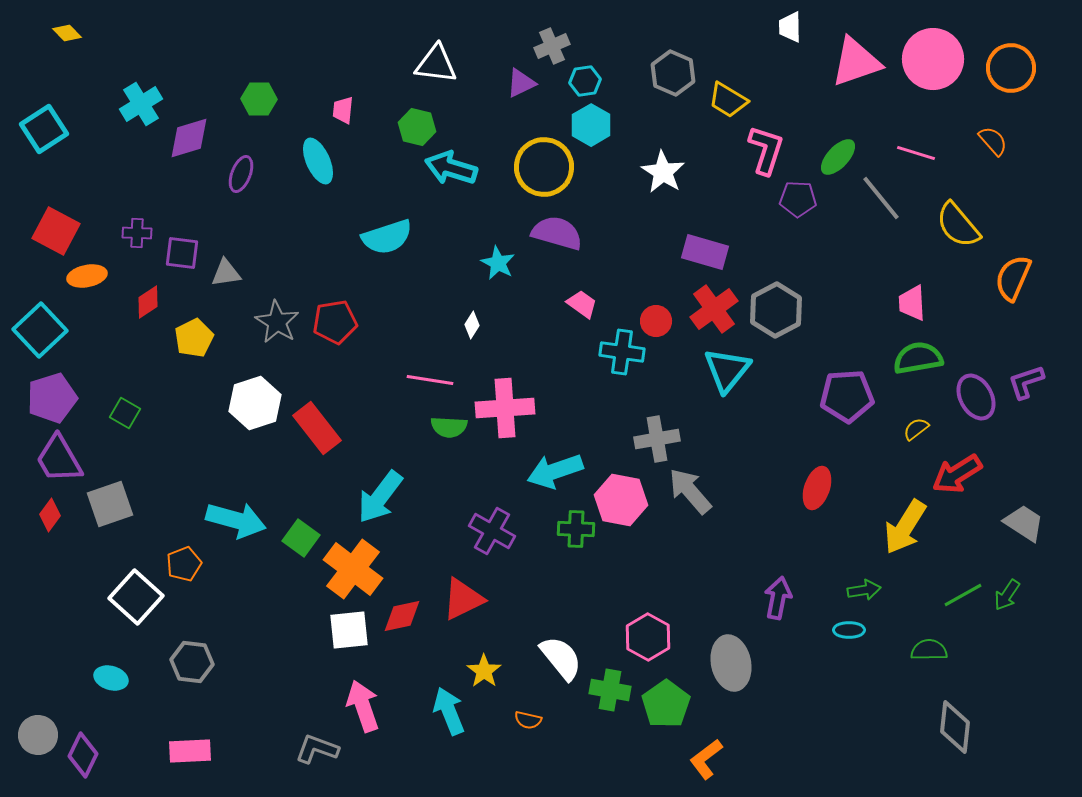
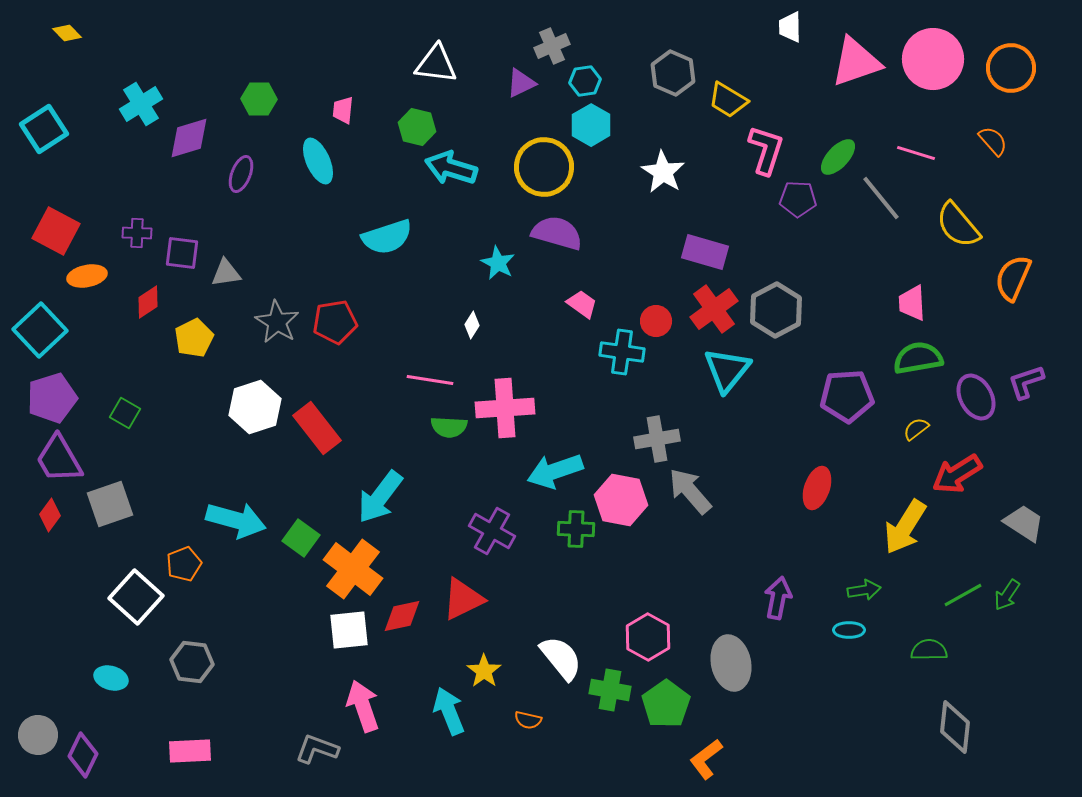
white hexagon at (255, 403): moved 4 px down
